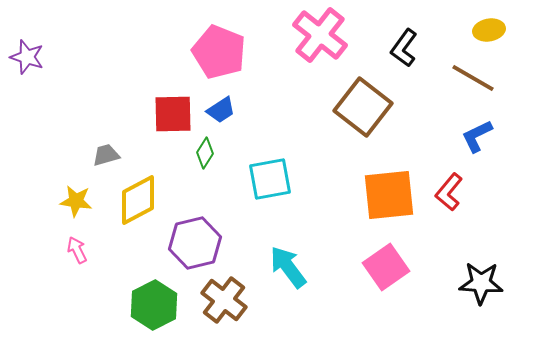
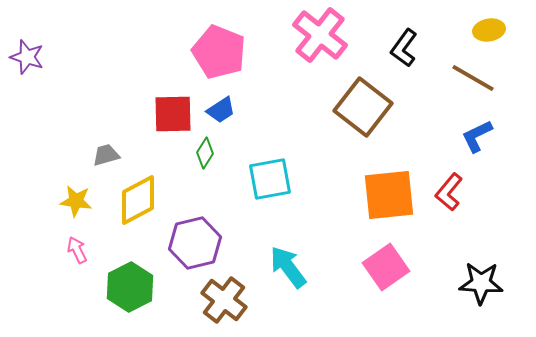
green hexagon: moved 24 px left, 18 px up
